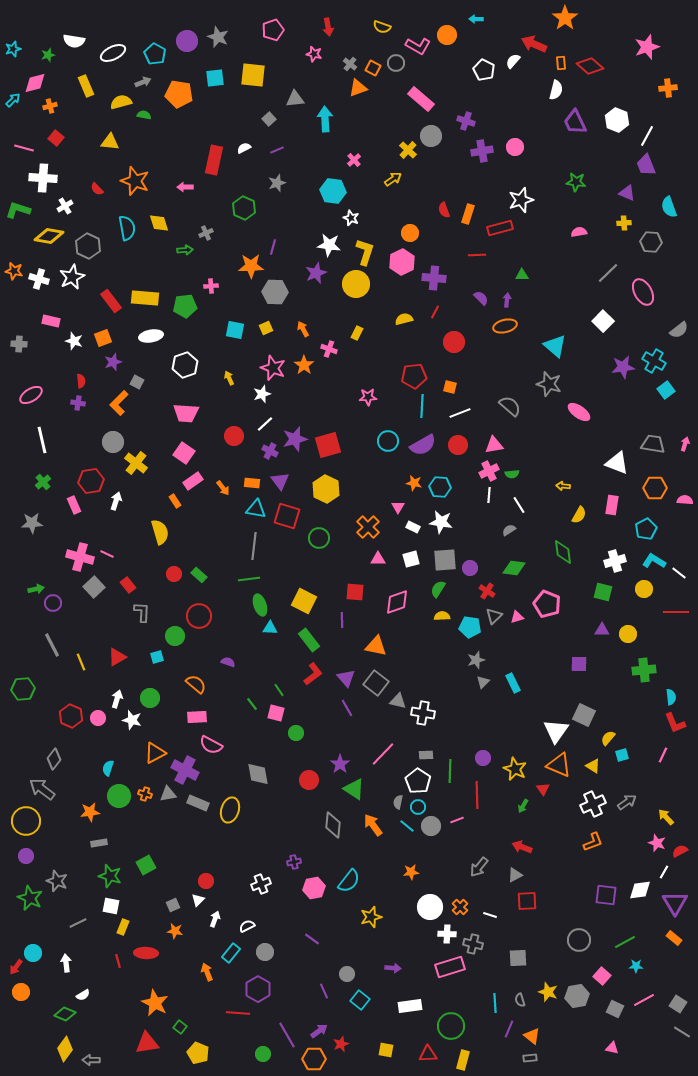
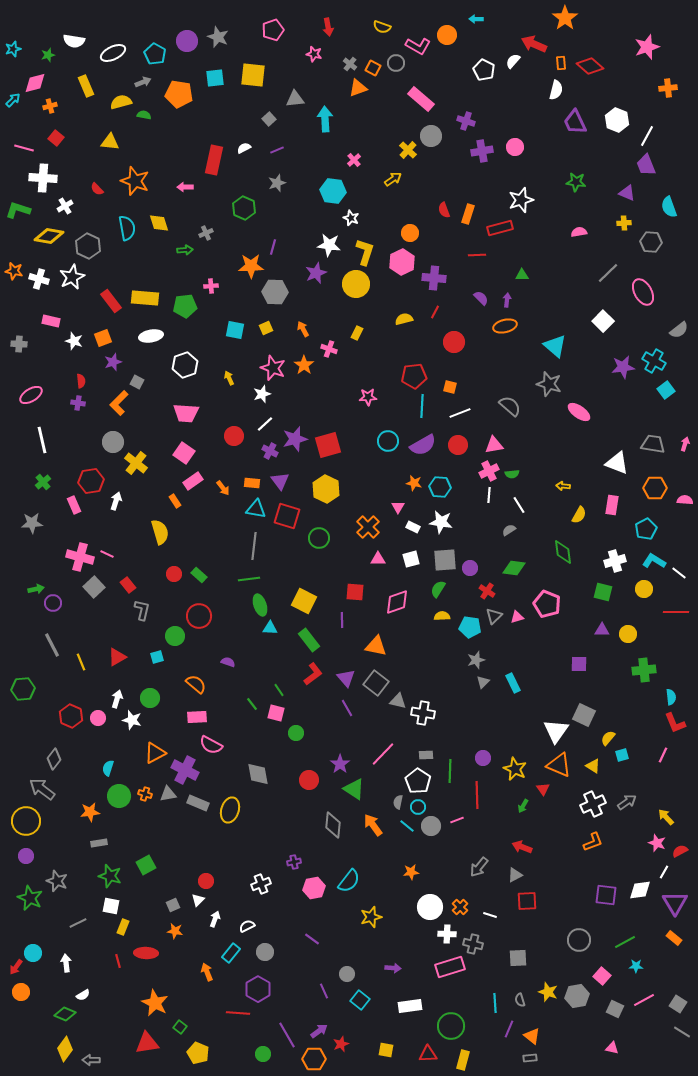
gray L-shape at (142, 612): moved 2 px up; rotated 10 degrees clockwise
